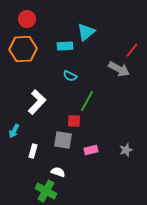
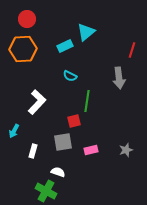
cyan rectangle: rotated 21 degrees counterclockwise
red line: rotated 21 degrees counterclockwise
gray arrow: moved 9 px down; rotated 55 degrees clockwise
green line: rotated 20 degrees counterclockwise
red square: rotated 16 degrees counterclockwise
gray square: moved 2 px down; rotated 18 degrees counterclockwise
